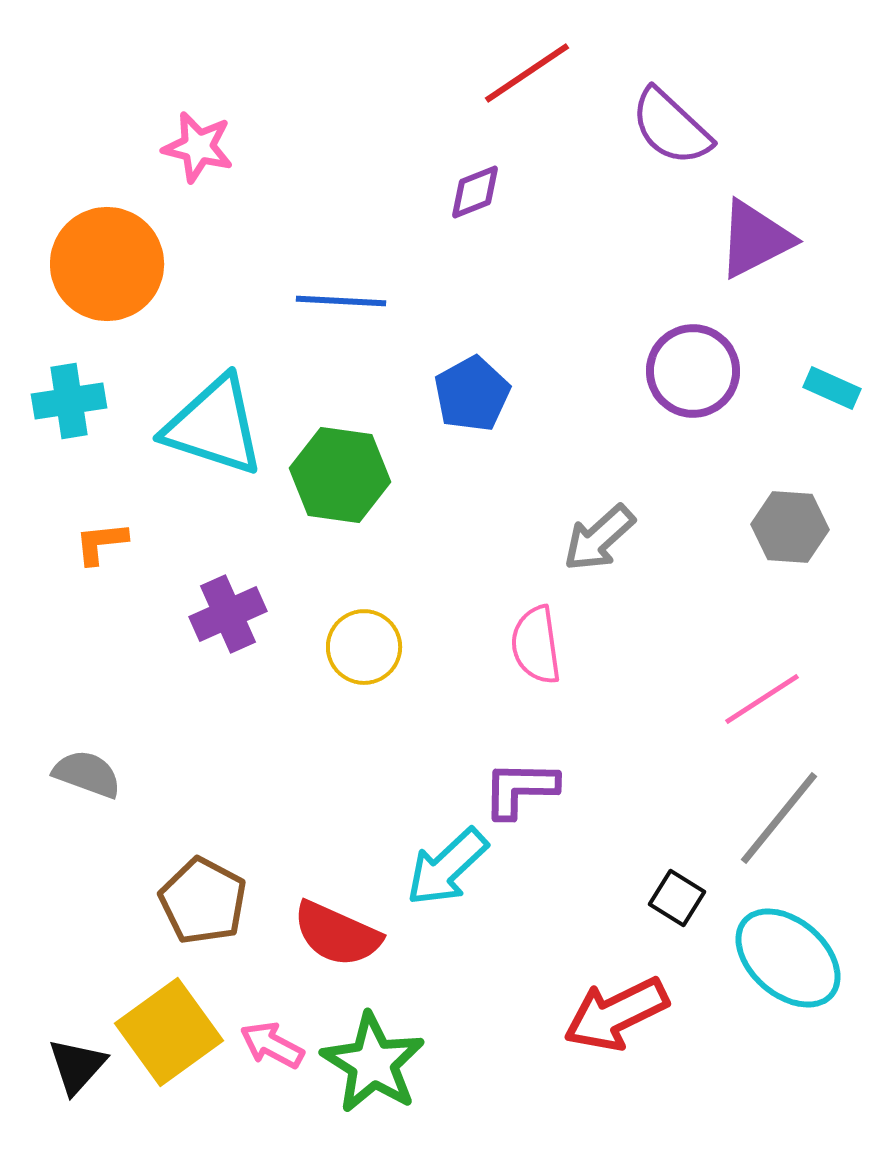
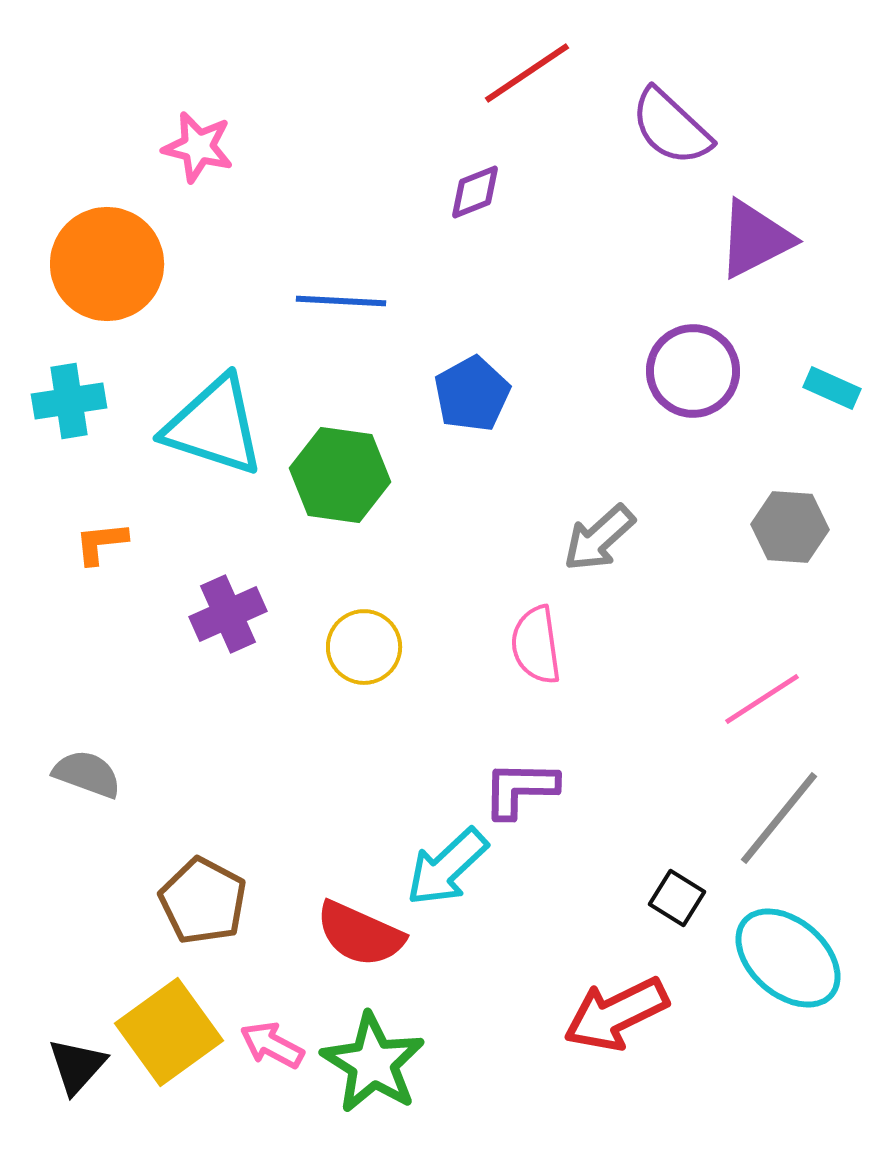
red semicircle: moved 23 px right
